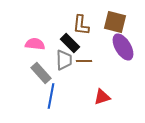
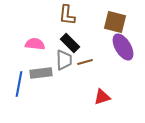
brown L-shape: moved 14 px left, 10 px up
brown line: moved 1 px right, 1 px down; rotated 14 degrees counterclockwise
gray rectangle: rotated 55 degrees counterclockwise
blue line: moved 32 px left, 12 px up
